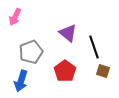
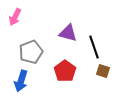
purple triangle: rotated 24 degrees counterclockwise
